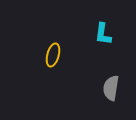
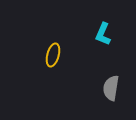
cyan L-shape: rotated 15 degrees clockwise
